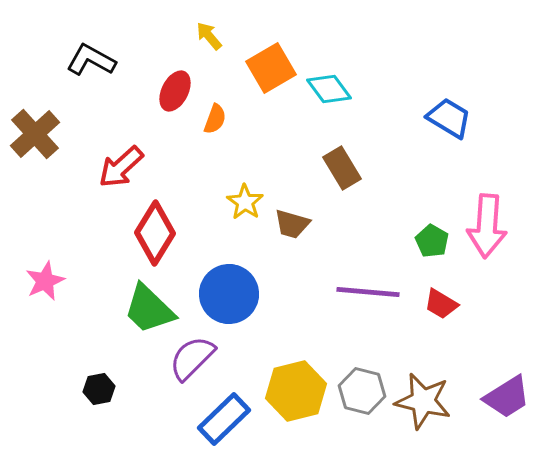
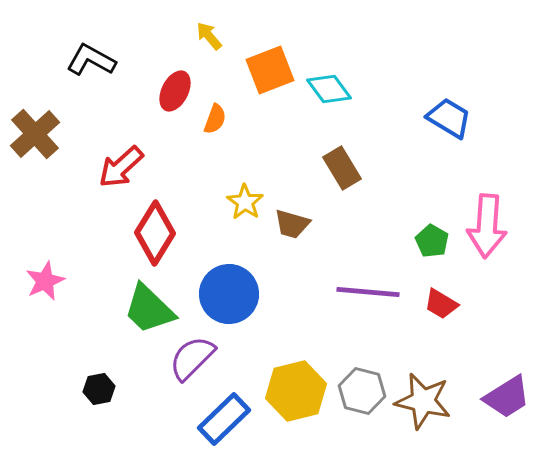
orange square: moved 1 px left, 2 px down; rotated 9 degrees clockwise
